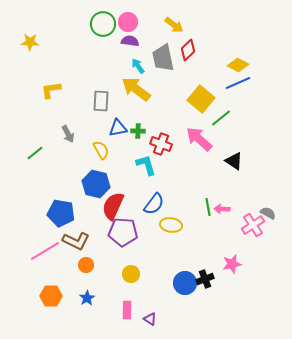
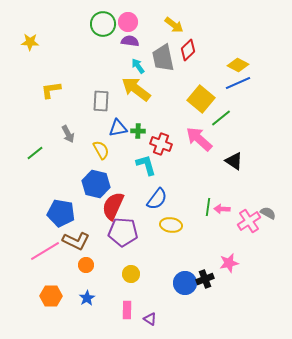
blue semicircle at (154, 204): moved 3 px right, 5 px up
green line at (208, 207): rotated 18 degrees clockwise
pink cross at (253, 225): moved 4 px left, 4 px up
pink star at (232, 264): moved 3 px left, 1 px up
